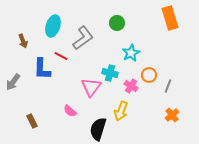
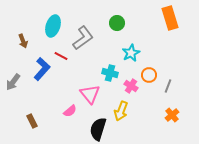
blue L-shape: rotated 140 degrees counterclockwise
pink triangle: moved 1 px left, 7 px down; rotated 15 degrees counterclockwise
pink semicircle: rotated 80 degrees counterclockwise
